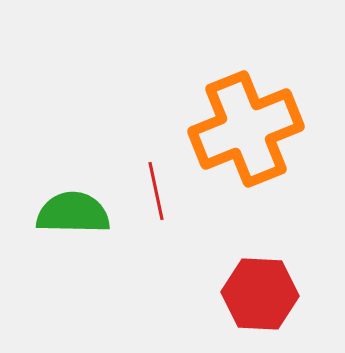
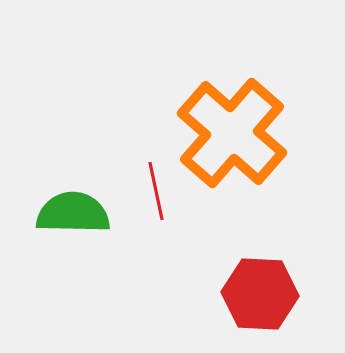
orange cross: moved 14 px left, 4 px down; rotated 27 degrees counterclockwise
